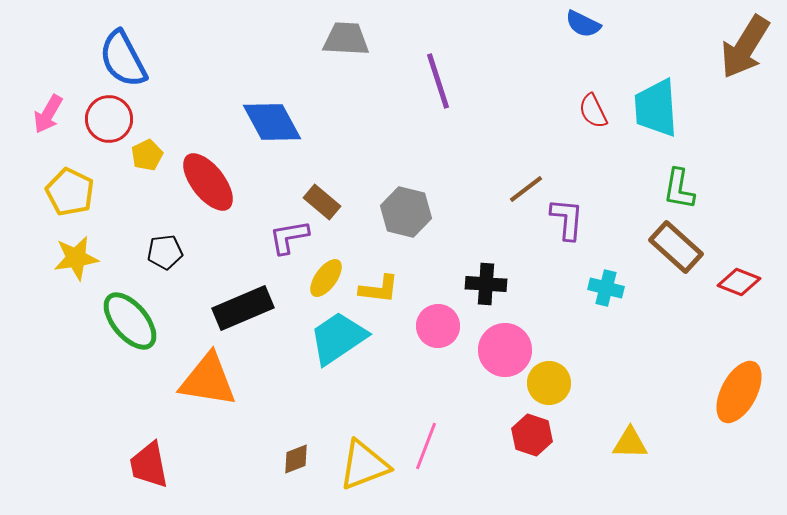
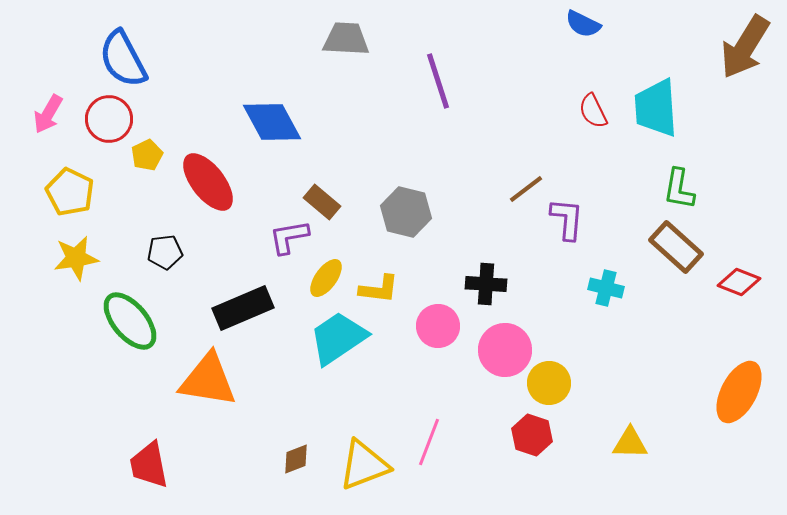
pink line at (426, 446): moved 3 px right, 4 px up
